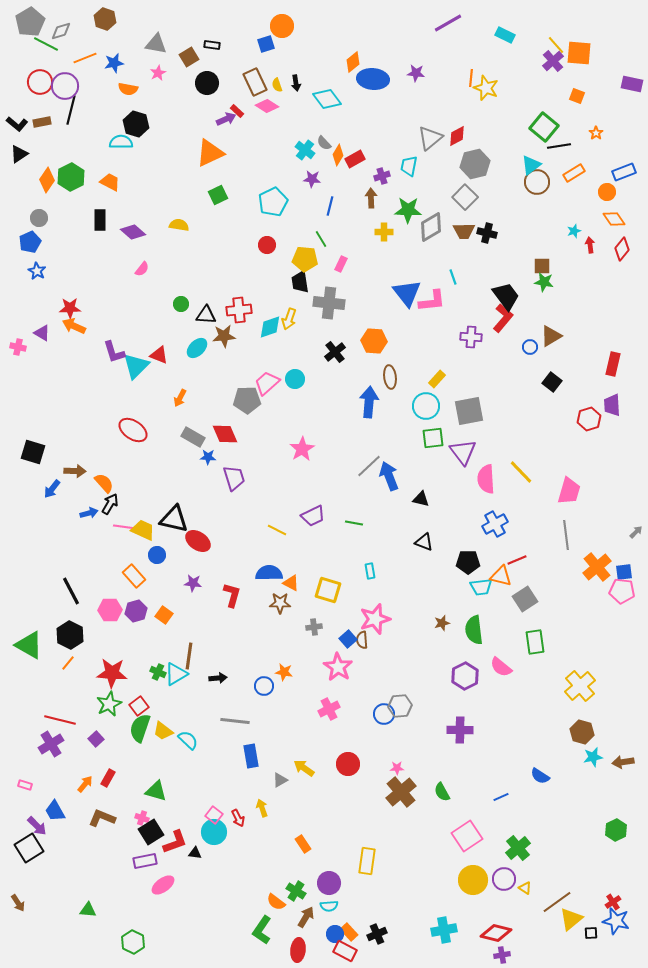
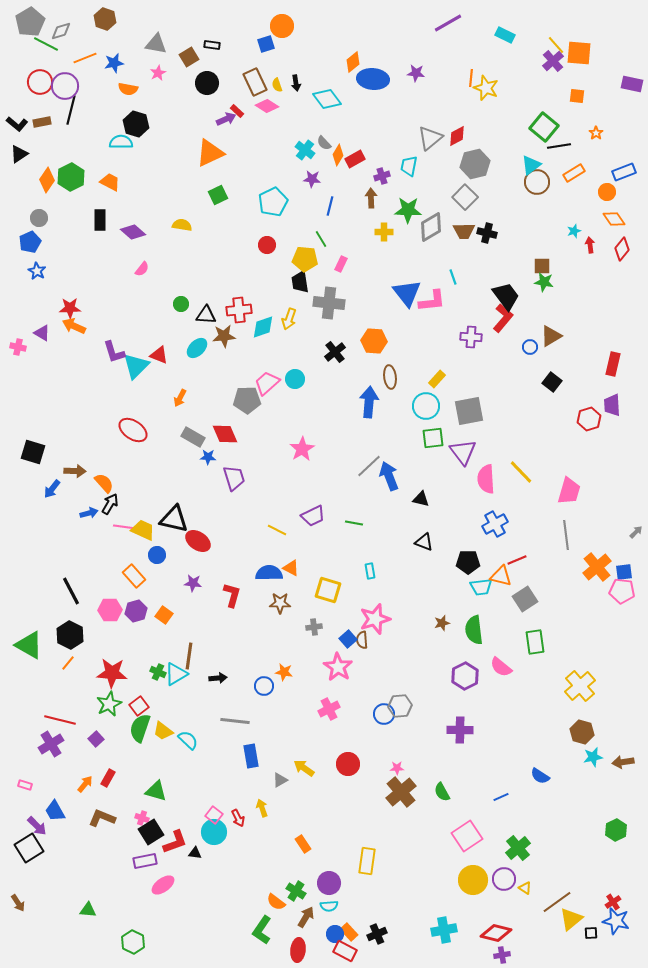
orange square at (577, 96): rotated 14 degrees counterclockwise
yellow semicircle at (179, 225): moved 3 px right
cyan diamond at (270, 327): moved 7 px left
orange triangle at (291, 583): moved 15 px up
